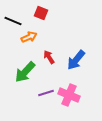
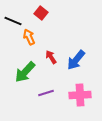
red square: rotated 16 degrees clockwise
orange arrow: rotated 91 degrees counterclockwise
red arrow: moved 2 px right
pink cross: moved 11 px right; rotated 25 degrees counterclockwise
